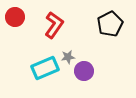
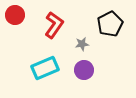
red circle: moved 2 px up
gray star: moved 14 px right, 13 px up
purple circle: moved 1 px up
